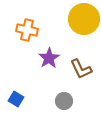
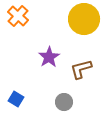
orange cross: moved 9 px left, 14 px up; rotated 30 degrees clockwise
purple star: moved 1 px up
brown L-shape: rotated 100 degrees clockwise
gray circle: moved 1 px down
